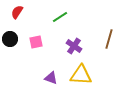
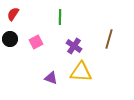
red semicircle: moved 4 px left, 2 px down
green line: rotated 56 degrees counterclockwise
pink square: rotated 16 degrees counterclockwise
yellow triangle: moved 3 px up
